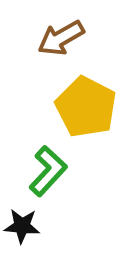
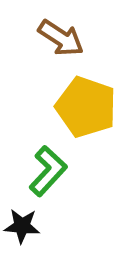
brown arrow: rotated 117 degrees counterclockwise
yellow pentagon: rotated 8 degrees counterclockwise
